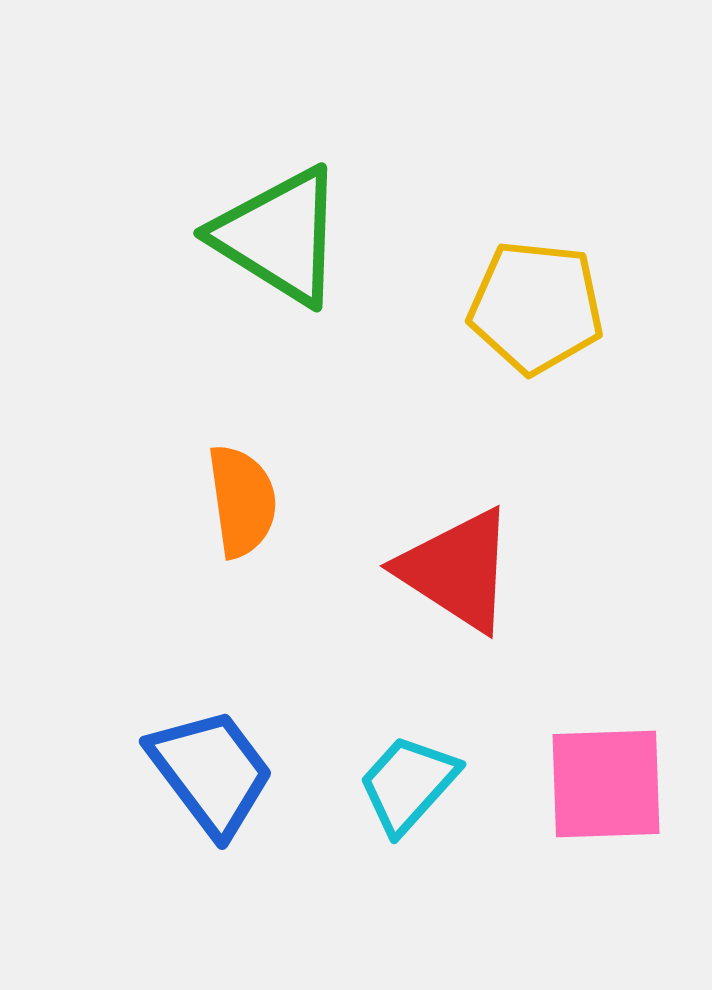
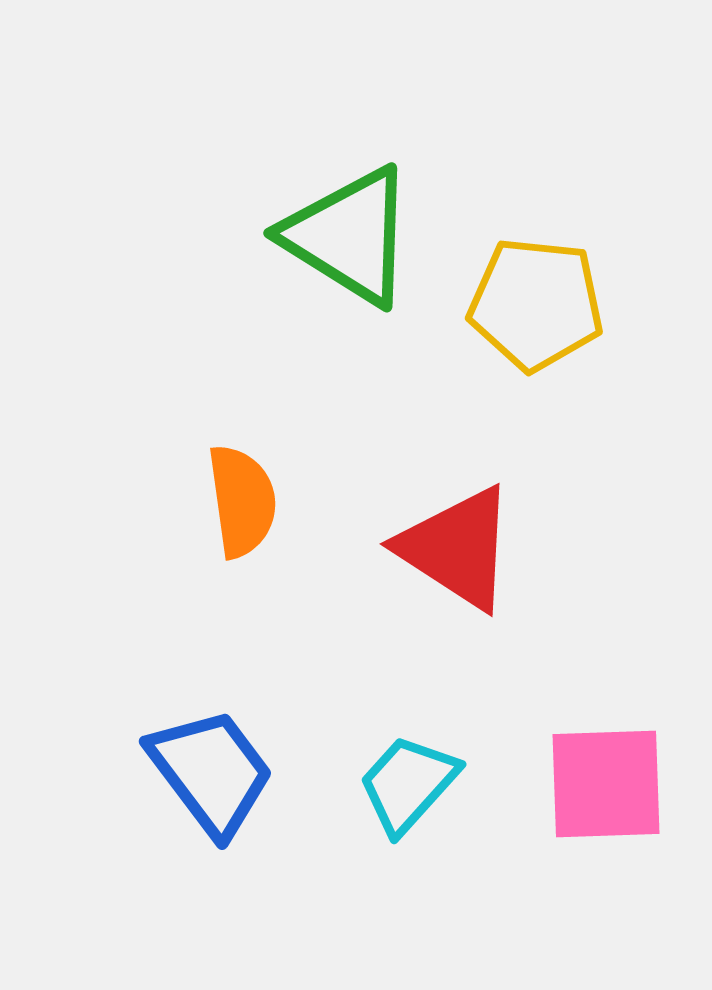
green triangle: moved 70 px right
yellow pentagon: moved 3 px up
red triangle: moved 22 px up
